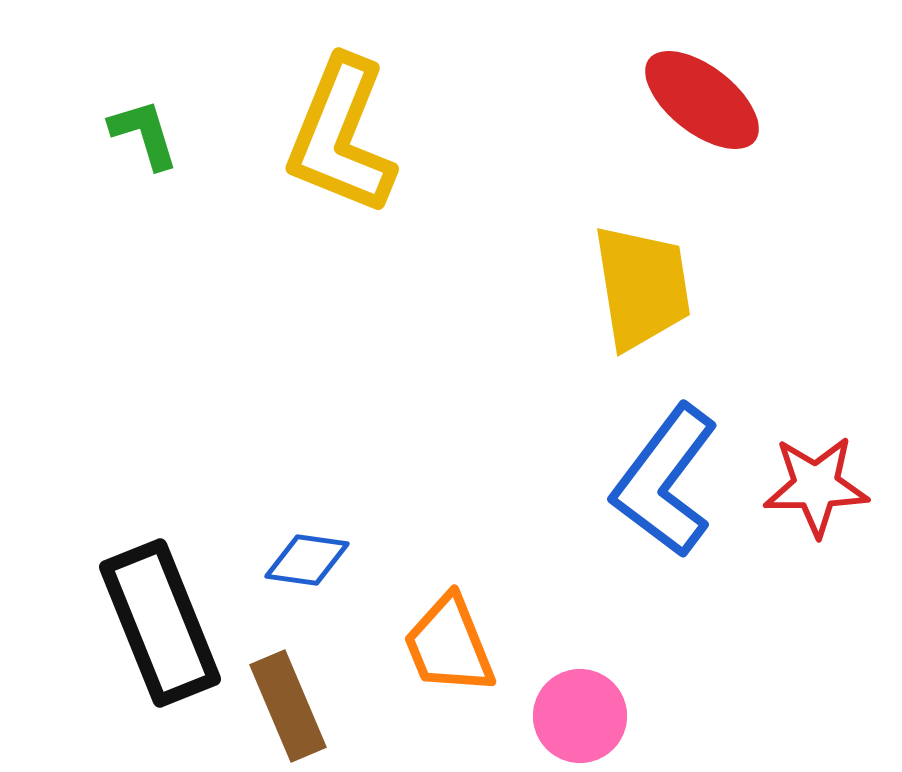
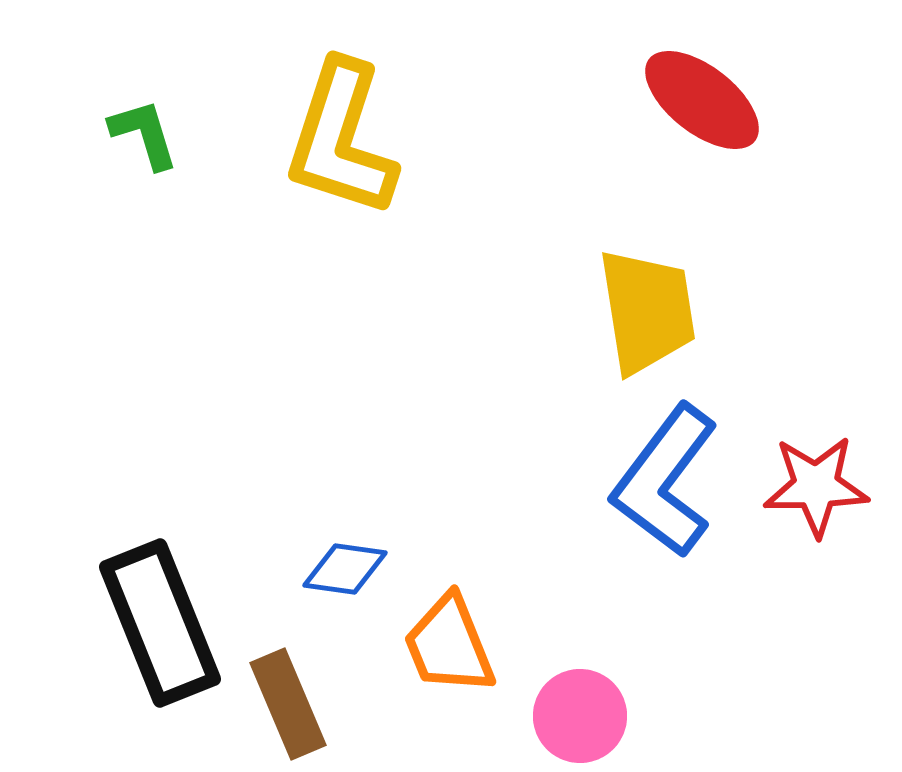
yellow L-shape: moved 3 px down; rotated 4 degrees counterclockwise
yellow trapezoid: moved 5 px right, 24 px down
blue diamond: moved 38 px right, 9 px down
brown rectangle: moved 2 px up
